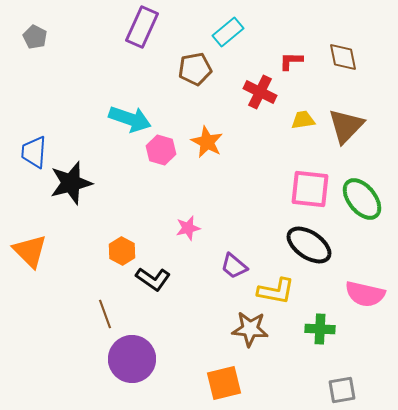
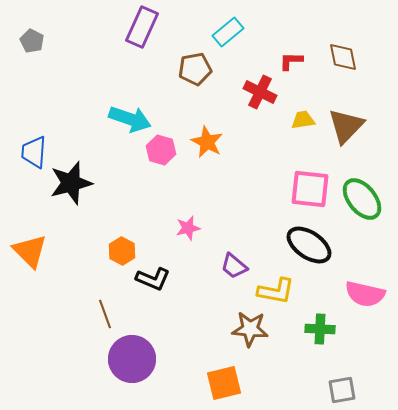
gray pentagon: moved 3 px left, 4 px down
black L-shape: rotated 12 degrees counterclockwise
